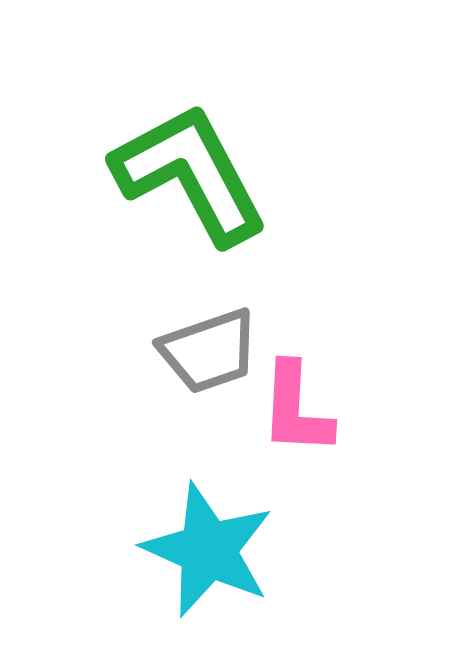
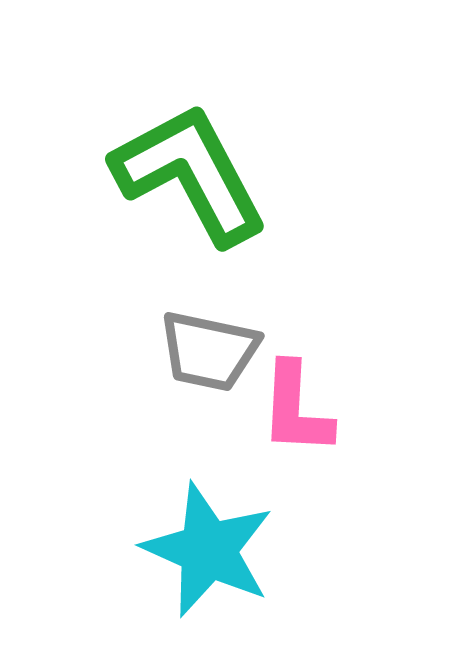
gray trapezoid: rotated 31 degrees clockwise
